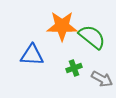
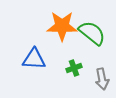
green semicircle: moved 4 px up
blue triangle: moved 2 px right, 4 px down
gray arrow: rotated 50 degrees clockwise
